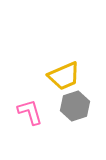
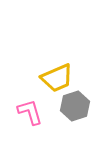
yellow trapezoid: moved 7 px left, 2 px down
